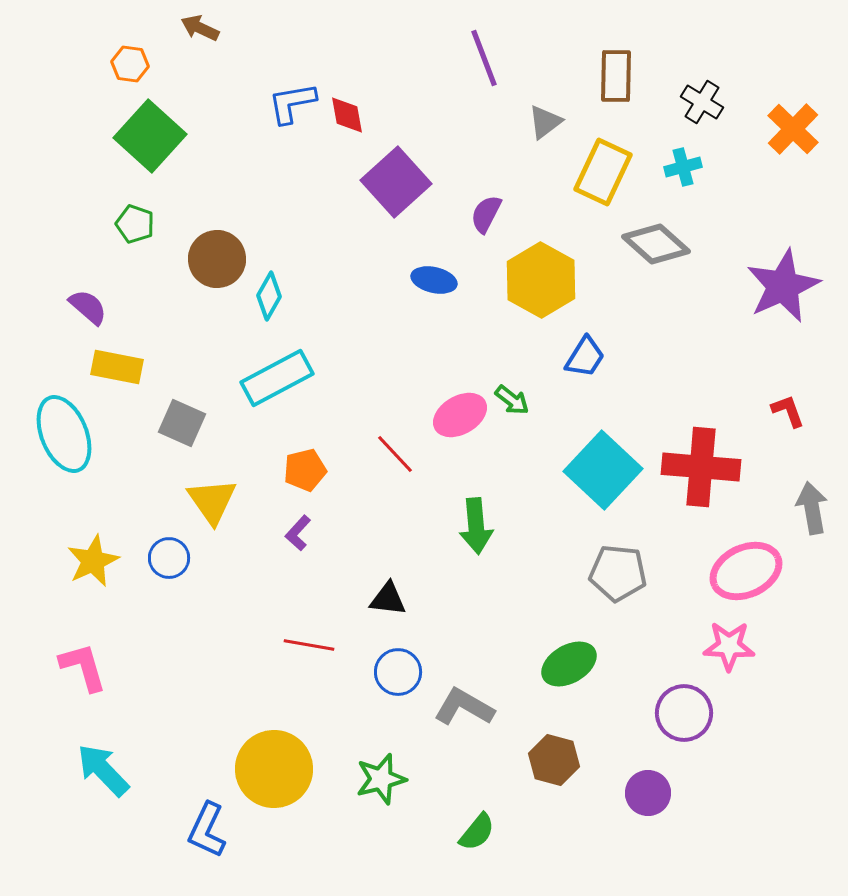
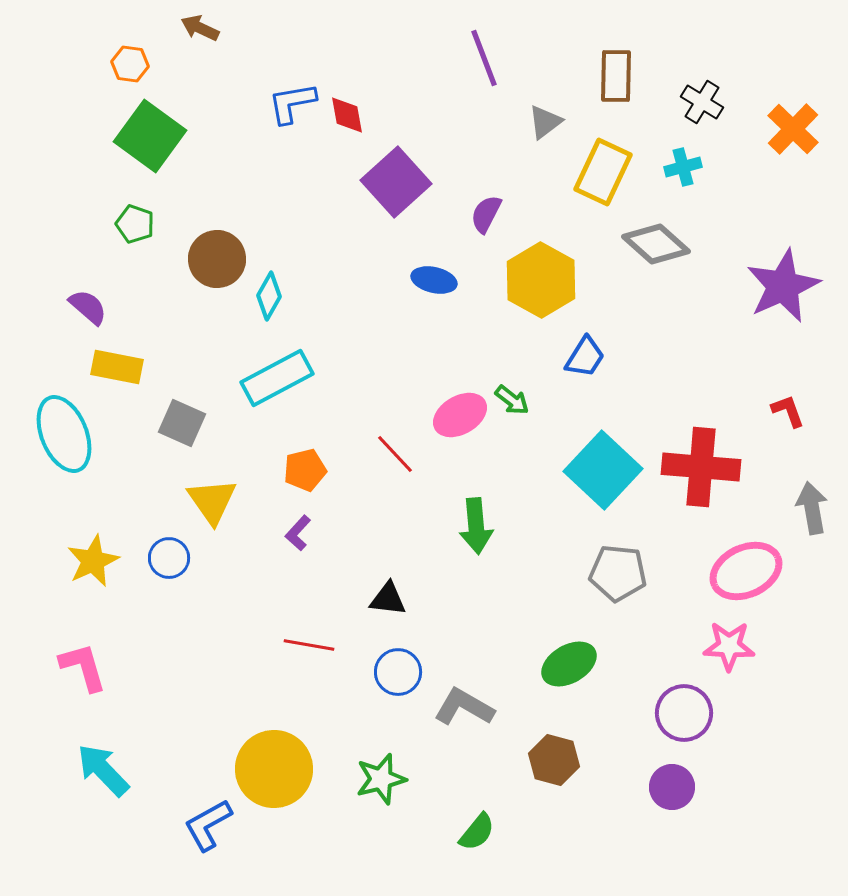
green square at (150, 136): rotated 6 degrees counterclockwise
purple circle at (648, 793): moved 24 px right, 6 px up
blue L-shape at (207, 830): moved 1 px right, 5 px up; rotated 36 degrees clockwise
